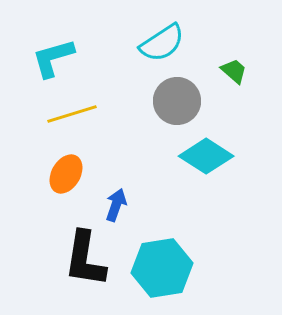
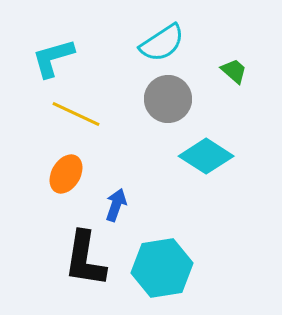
gray circle: moved 9 px left, 2 px up
yellow line: moved 4 px right; rotated 42 degrees clockwise
